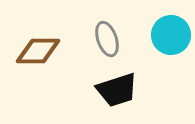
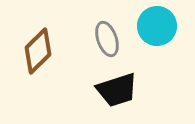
cyan circle: moved 14 px left, 9 px up
brown diamond: rotated 45 degrees counterclockwise
